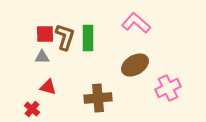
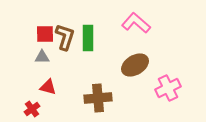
red cross: rotated 14 degrees clockwise
